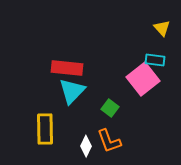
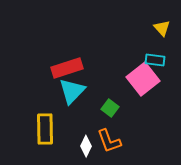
red rectangle: rotated 24 degrees counterclockwise
